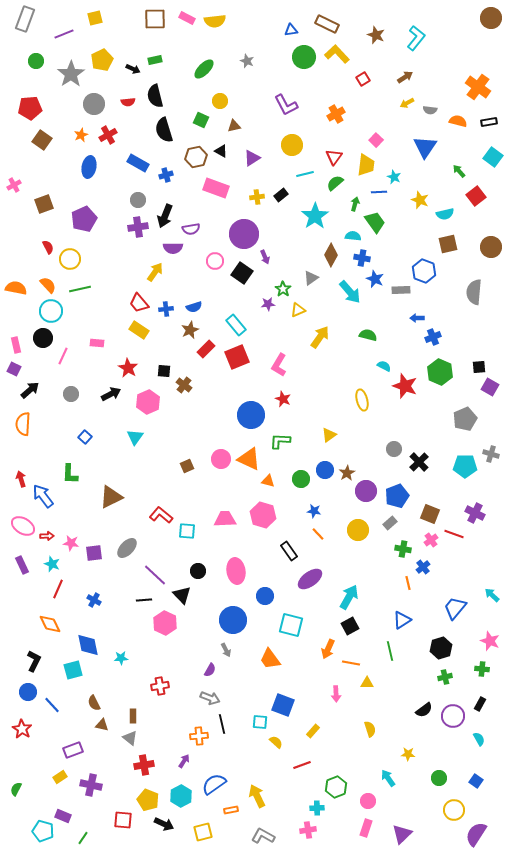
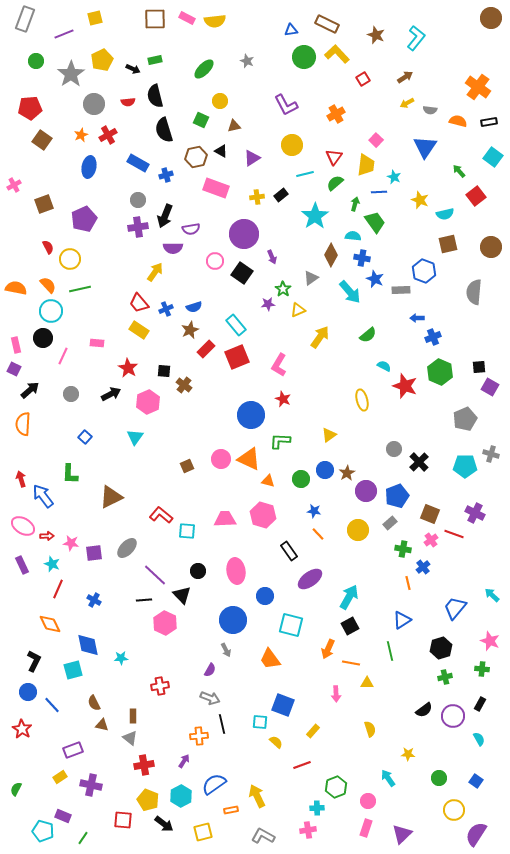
purple arrow at (265, 257): moved 7 px right
blue cross at (166, 309): rotated 16 degrees counterclockwise
green semicircle at (368, 335): rotated 126 degrees clockwise
black arrow at (164, 824): rotated 12 degrees clockwise
